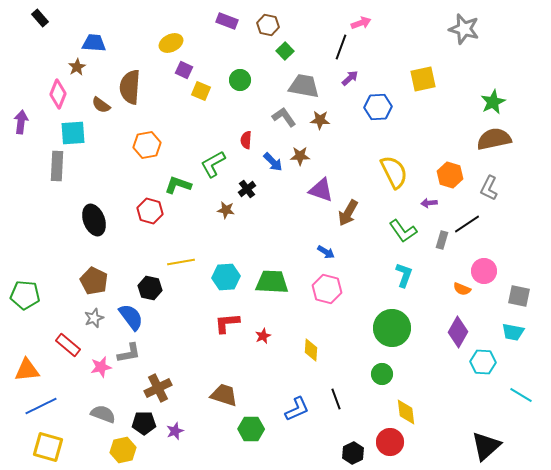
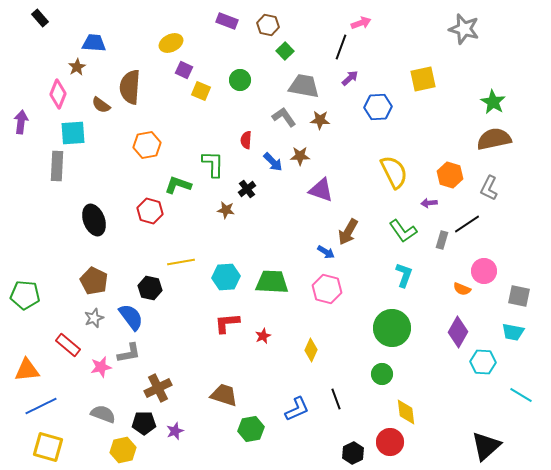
green star at (493, 102): rotated 15 degrees counterclockwise
green L-shape at (213, 164): rotated 120 degrees clockwise
brown arrow at (348, 213): moved 19 px down
yellow diamond at (311, 350): rotated 20 degrees clockwise
green hexagon at (251, 429): rotated 10 degrees counterclockwise
